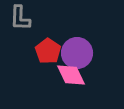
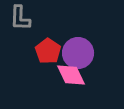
purple circle: moved 1 px right
